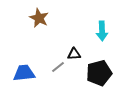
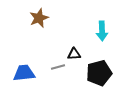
brown star: rotated 24 degrees clockwise
gray line: rotated 24 degrees clockwise
